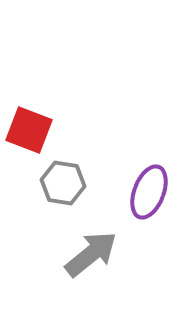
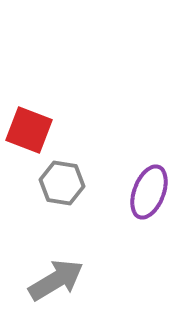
gray hexagon: moved 1 px left
gray arrow: moved 35 px left, 26 px down; rotated 8 degrees clockwise
